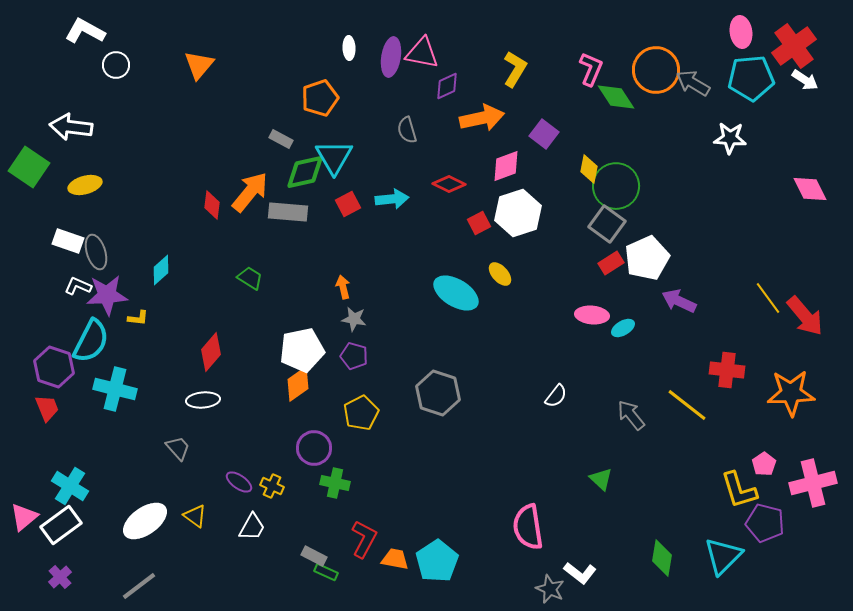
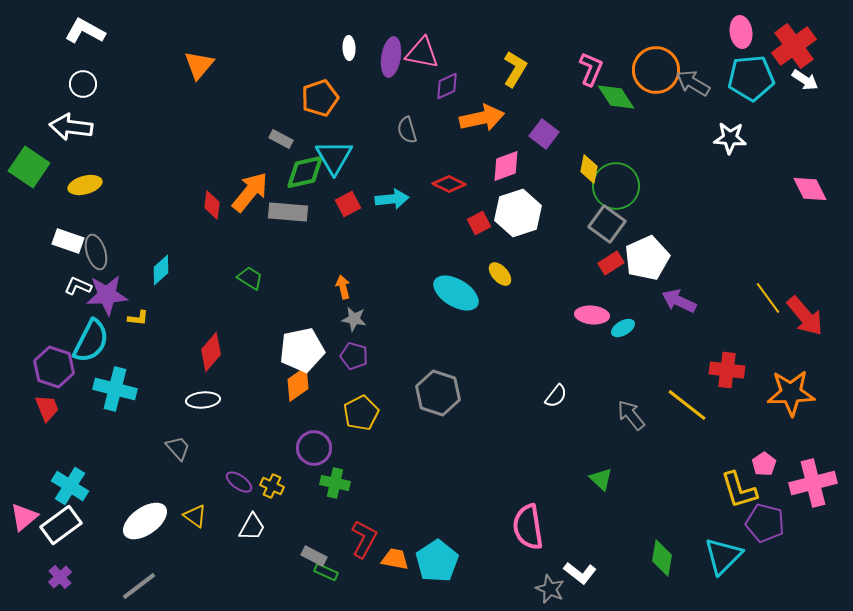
white circle at (116, 65): moved 33 px left, 19 px down
